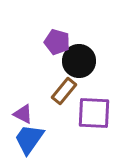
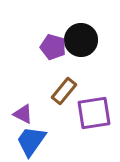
purple pentagon: moved 4 px left, 5 px down
black circle: moved 2 px right, 21 px up
purple square: rotated 12 degrees counterclockwise
blue trapezoid: moved 2 px right, 2 px down
